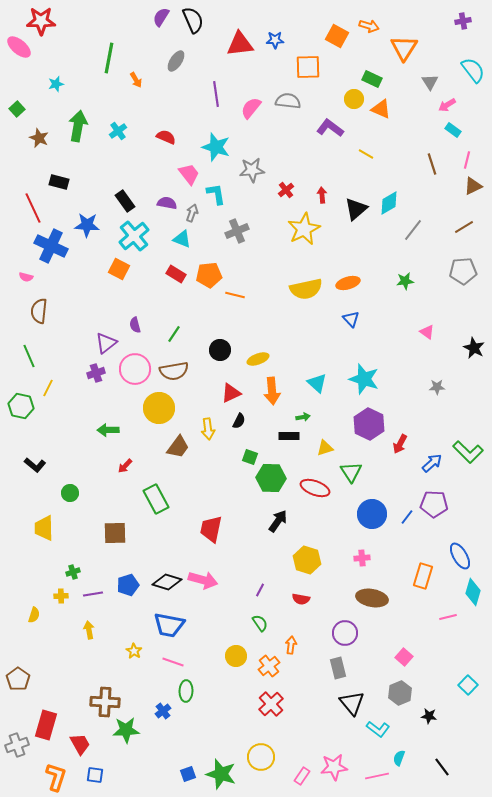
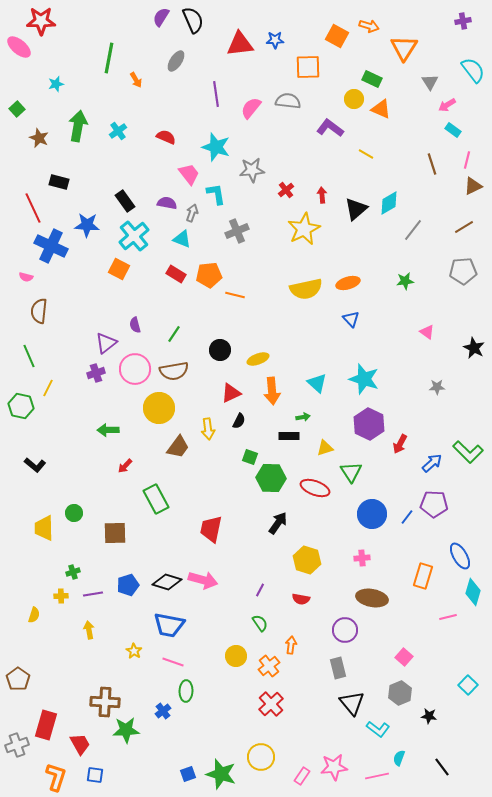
green circle at (70, 493): moved 4 px right, 20 px down
black arrow at (278, 521): moved 2 px down
purple circle at (345, 633): moved 3 px up
